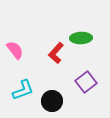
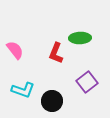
green ellipse: moved 1 px left
red L-shape: rotated 20 degrees counterclockwise
purple square: moved 1 px right
cyan L-shape: rotated 40 degrees clockwise
